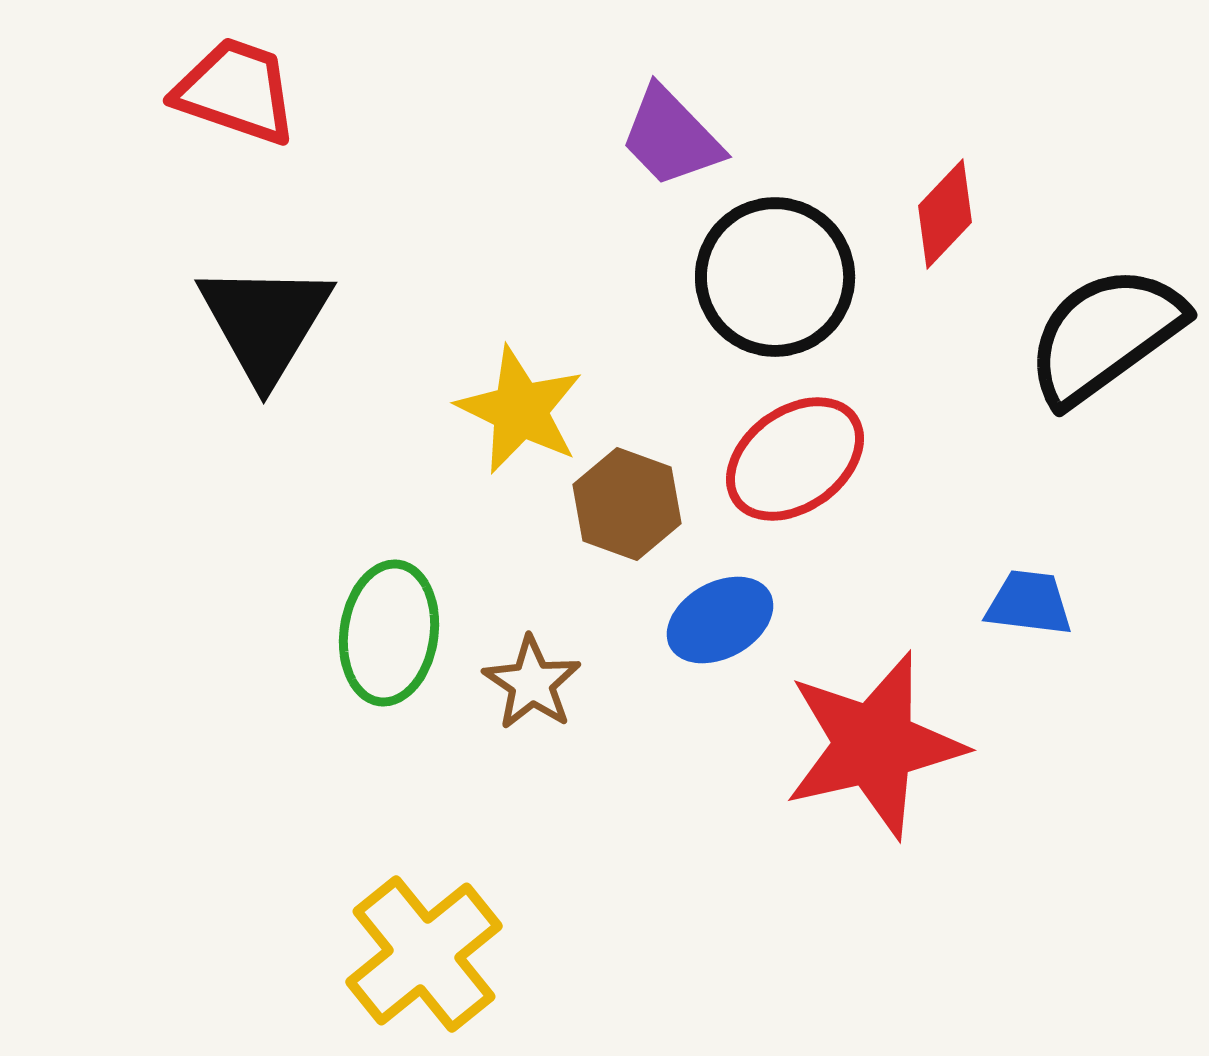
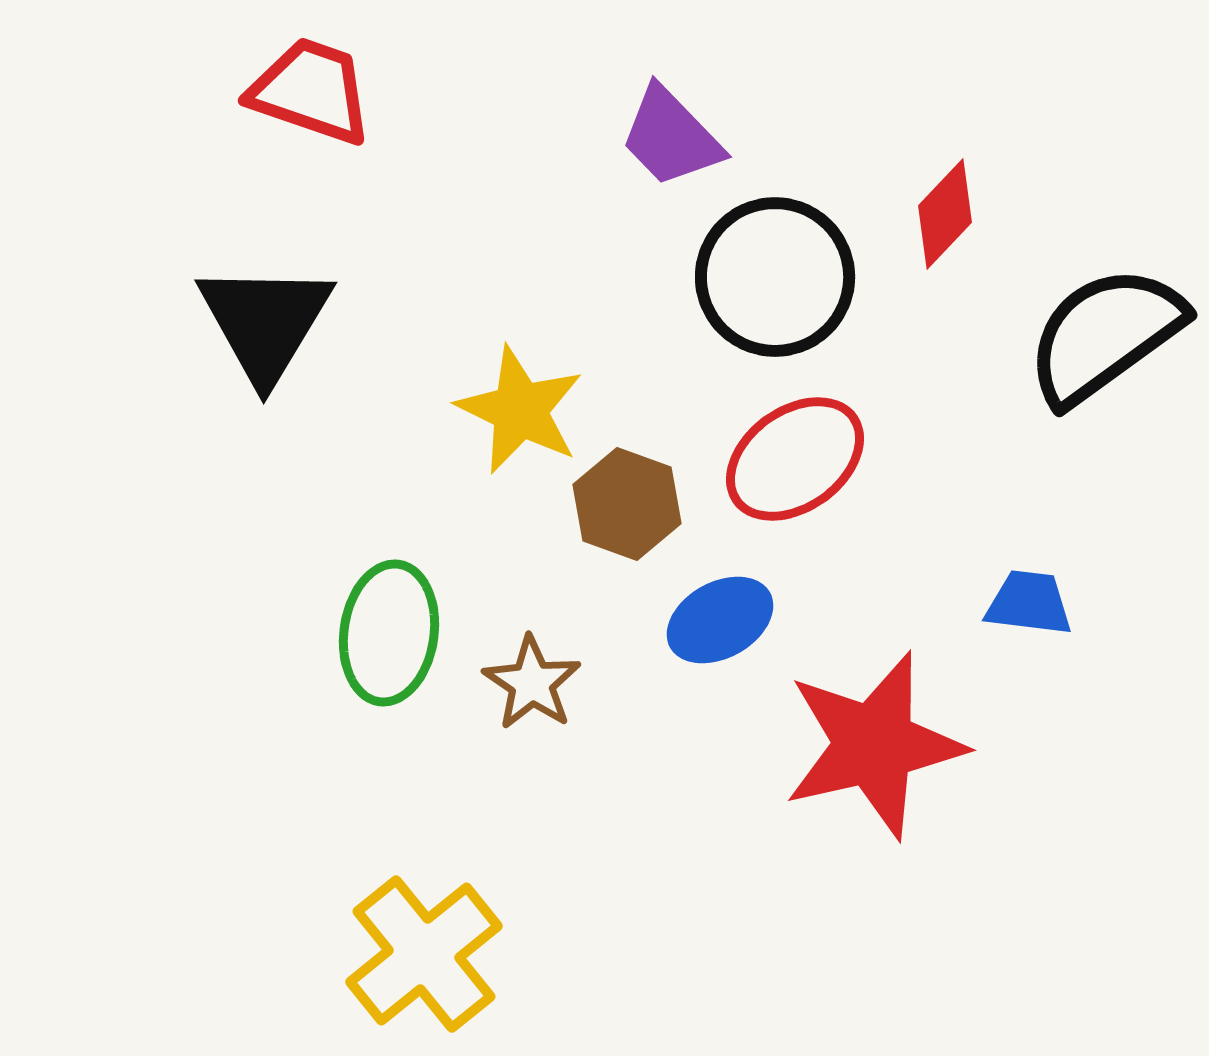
red trapezoid: moved 75 px right
